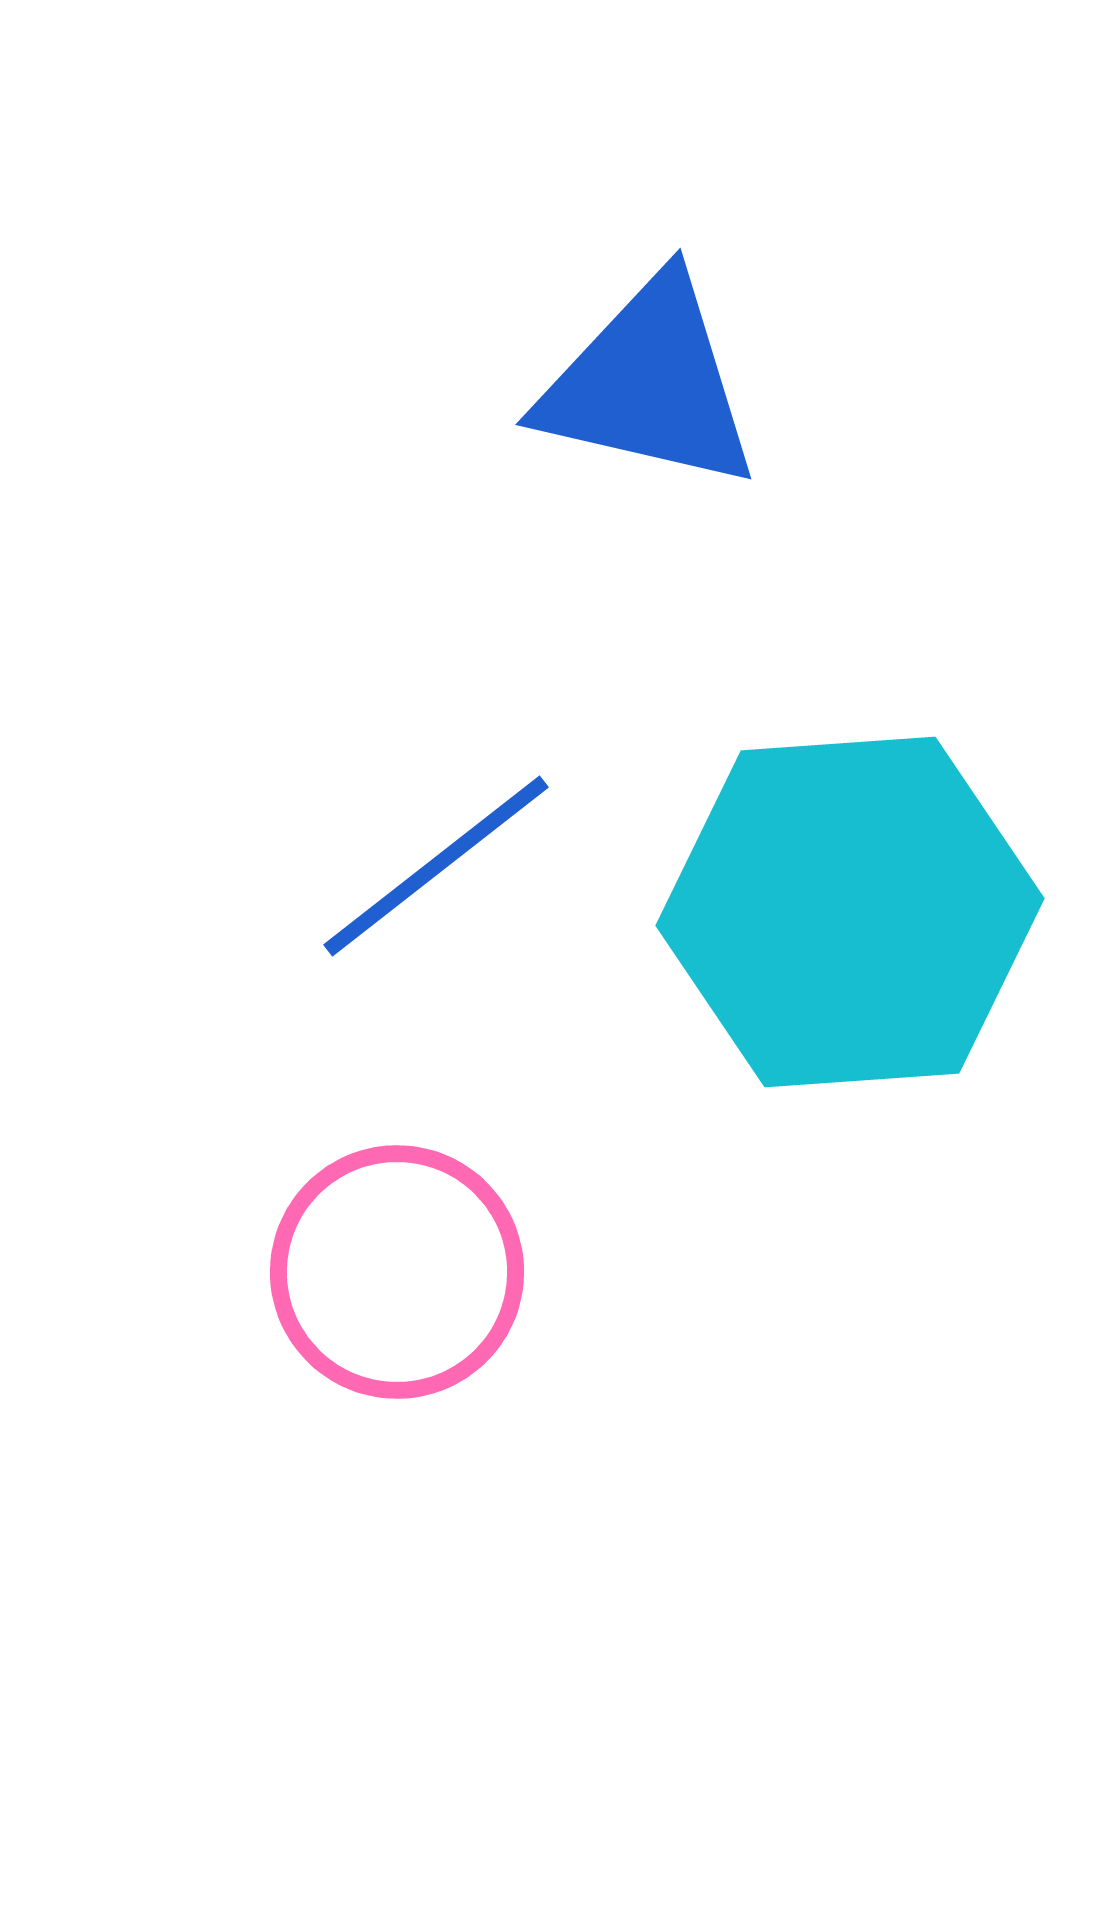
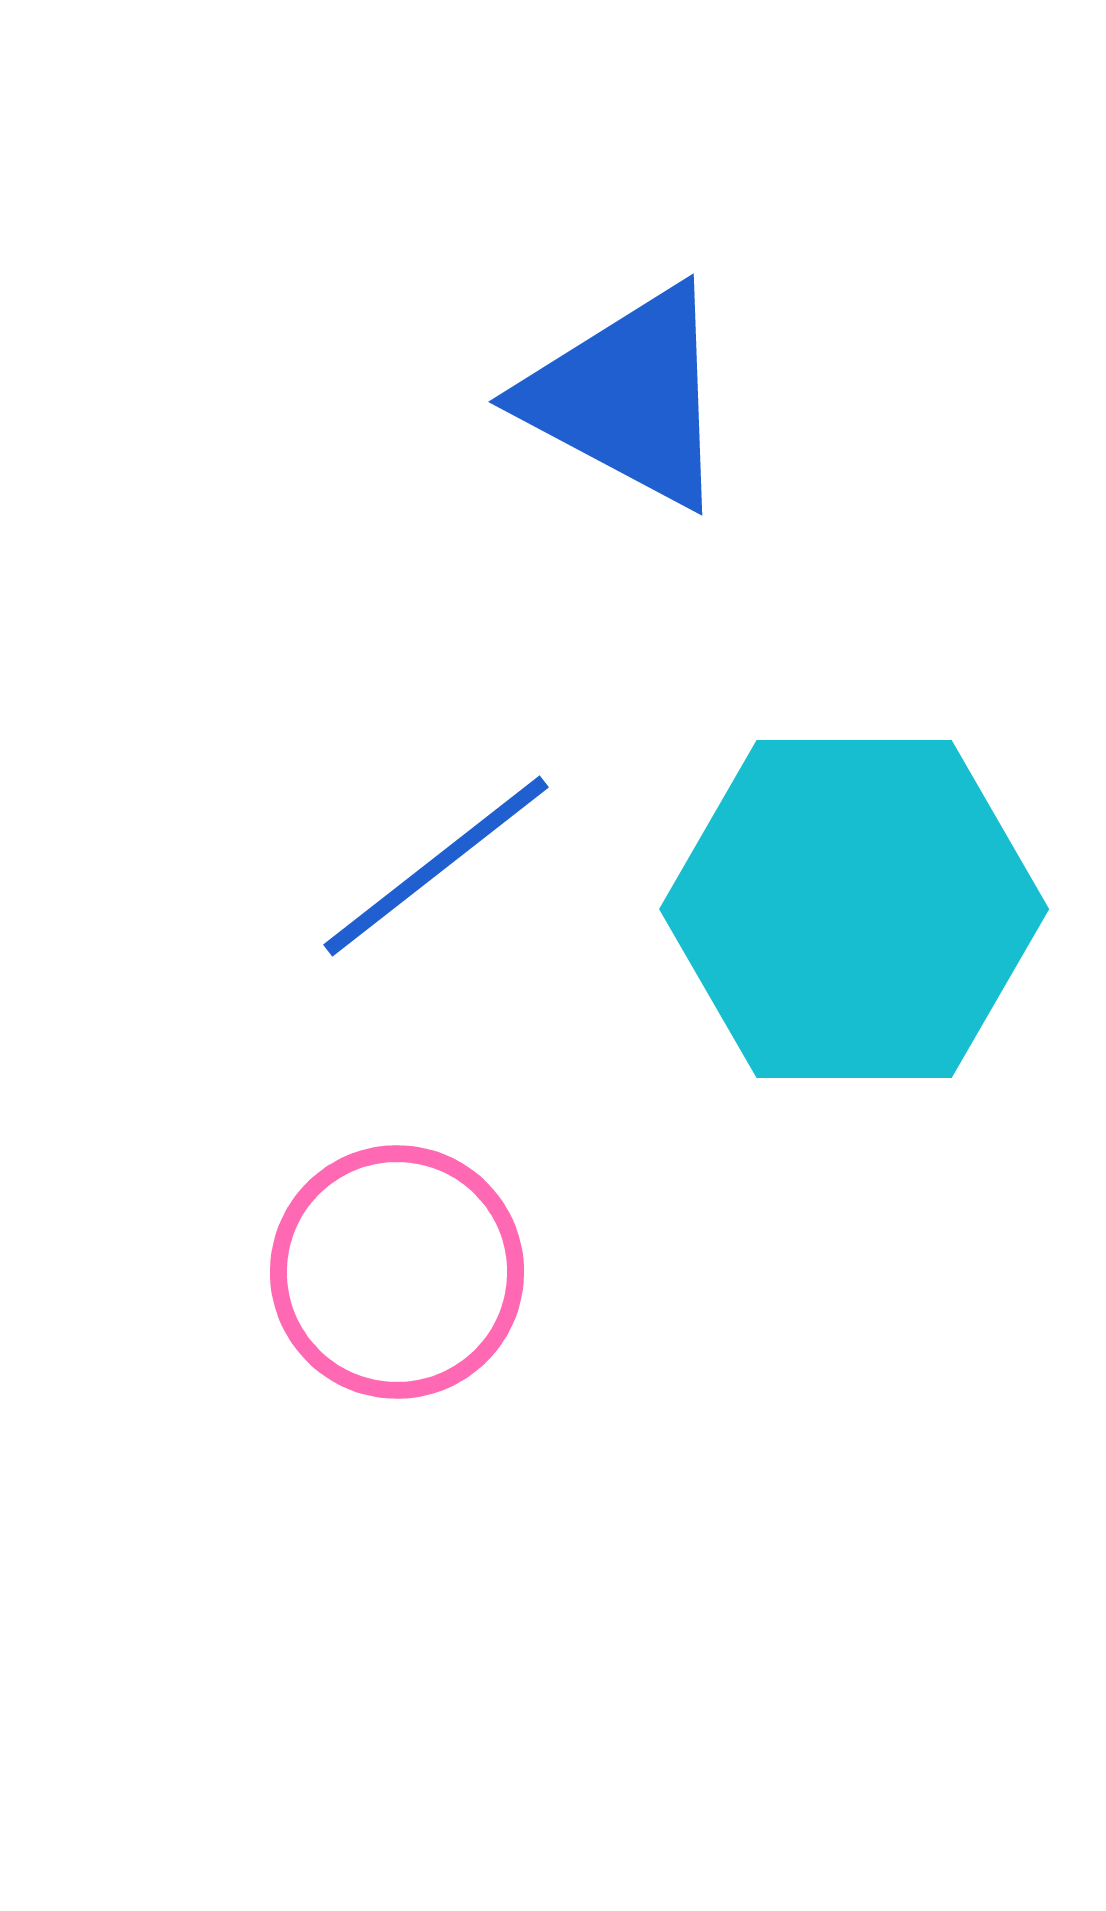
blue triangle: moved 21 px left, 13 px down; rotated 15 degrees clockwise
cyan hexagon: moved 4 px right, 3 px up; rotated 4 degrees clockwise
